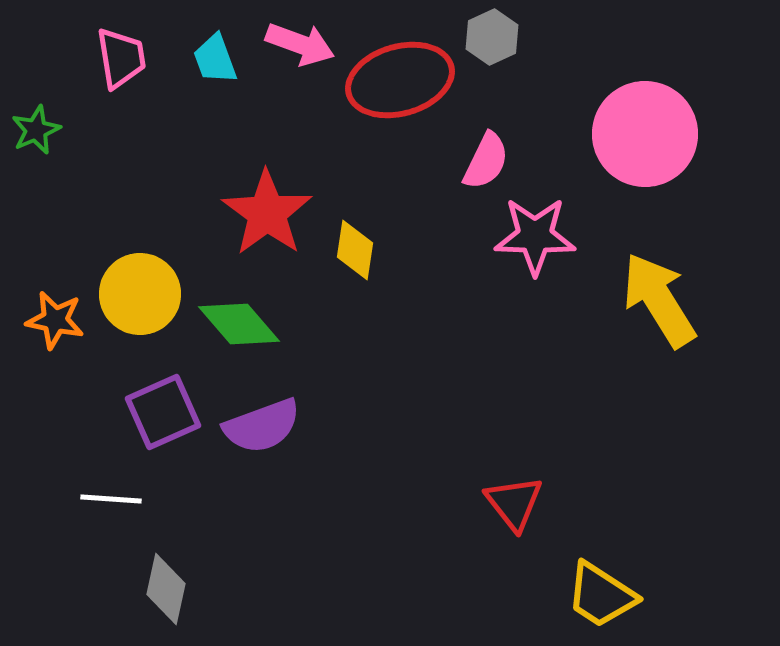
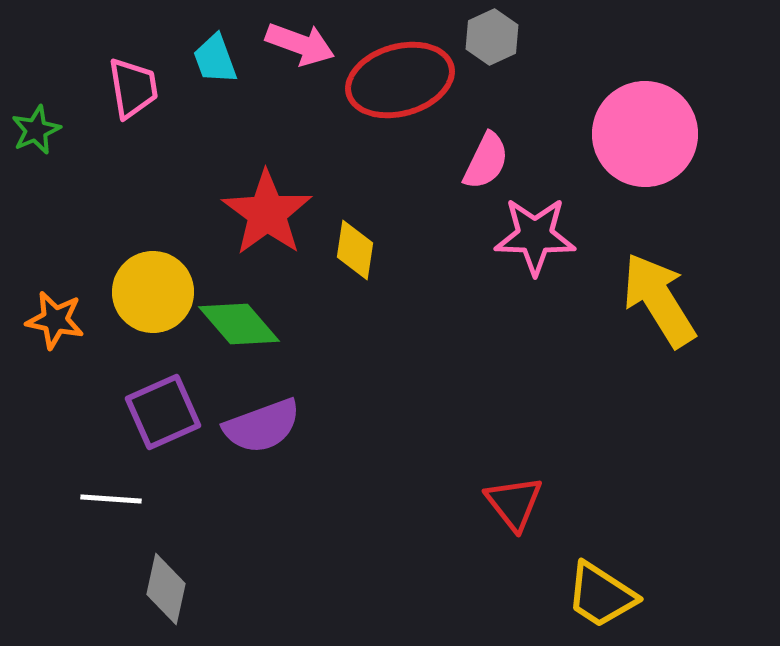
pink trapezoid: moved 12 px right, 30 px down
yellow circle: moved 13 px right, 2 px up
